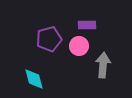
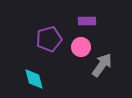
purple rectangle: moved 4 px up
pink circle: moved 2 px right, 1 px down
gray arrow: moved 1 px left; rotated 30 degrees clockwise
